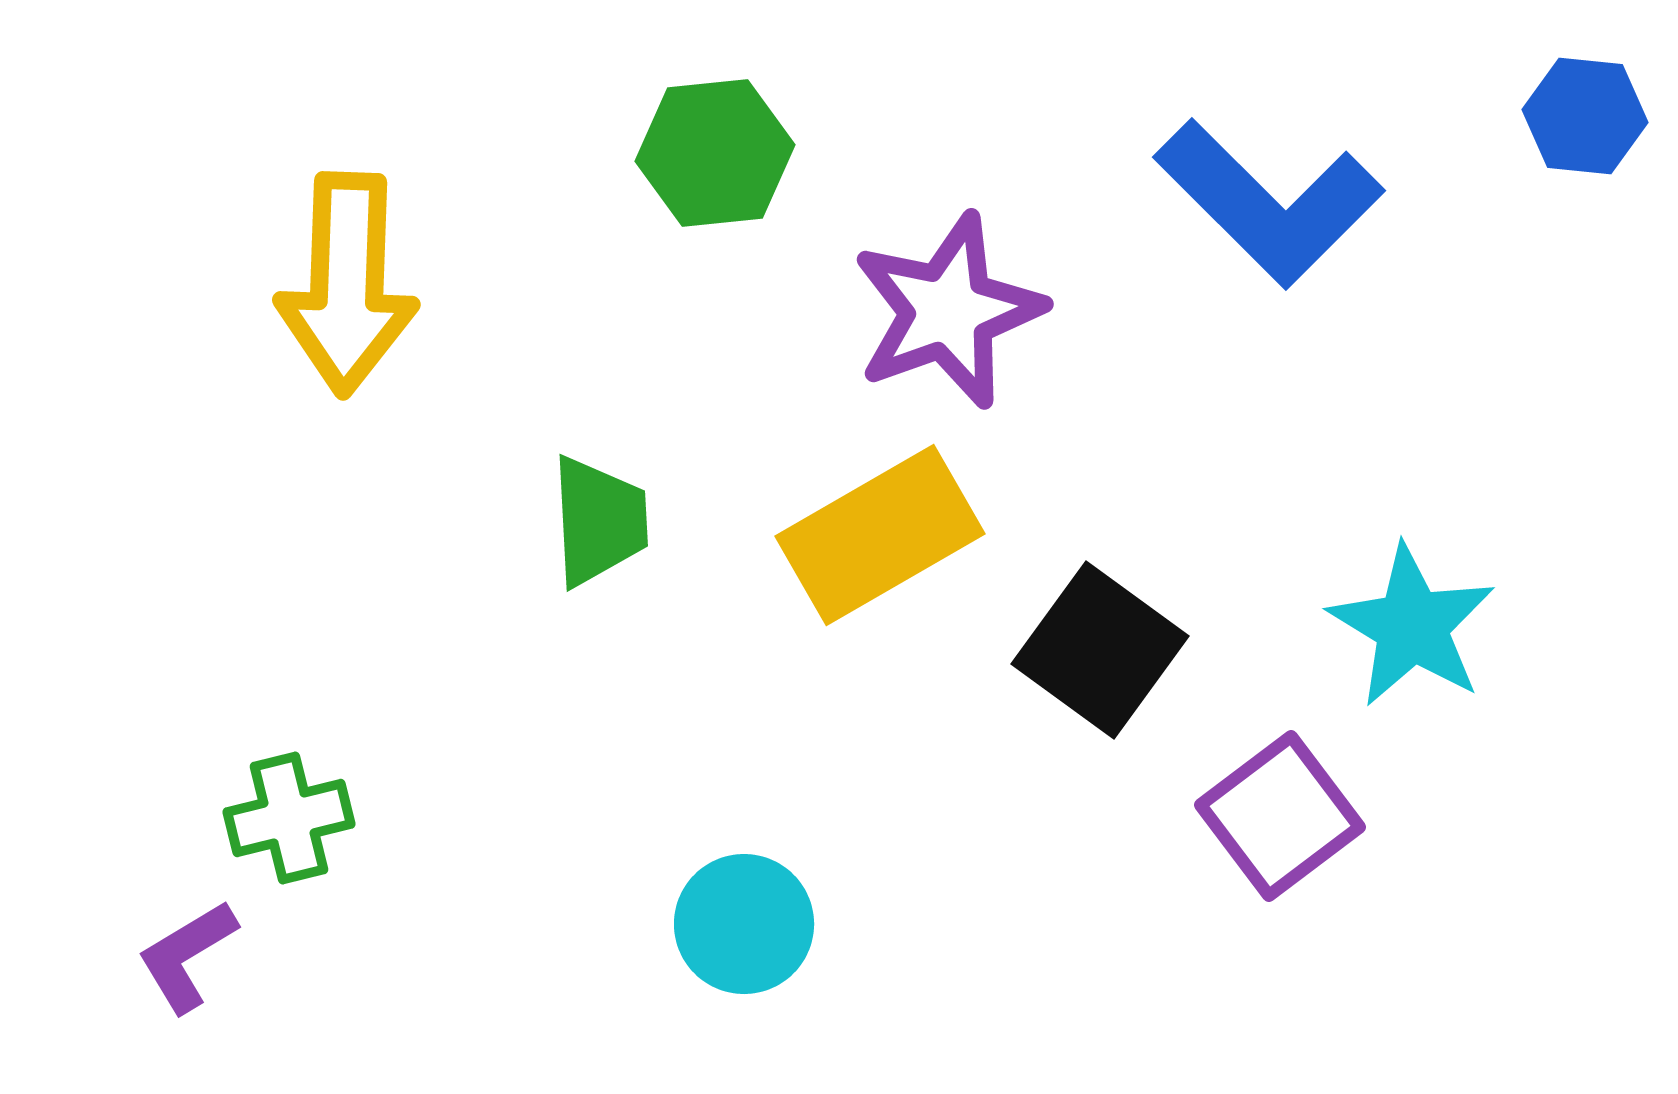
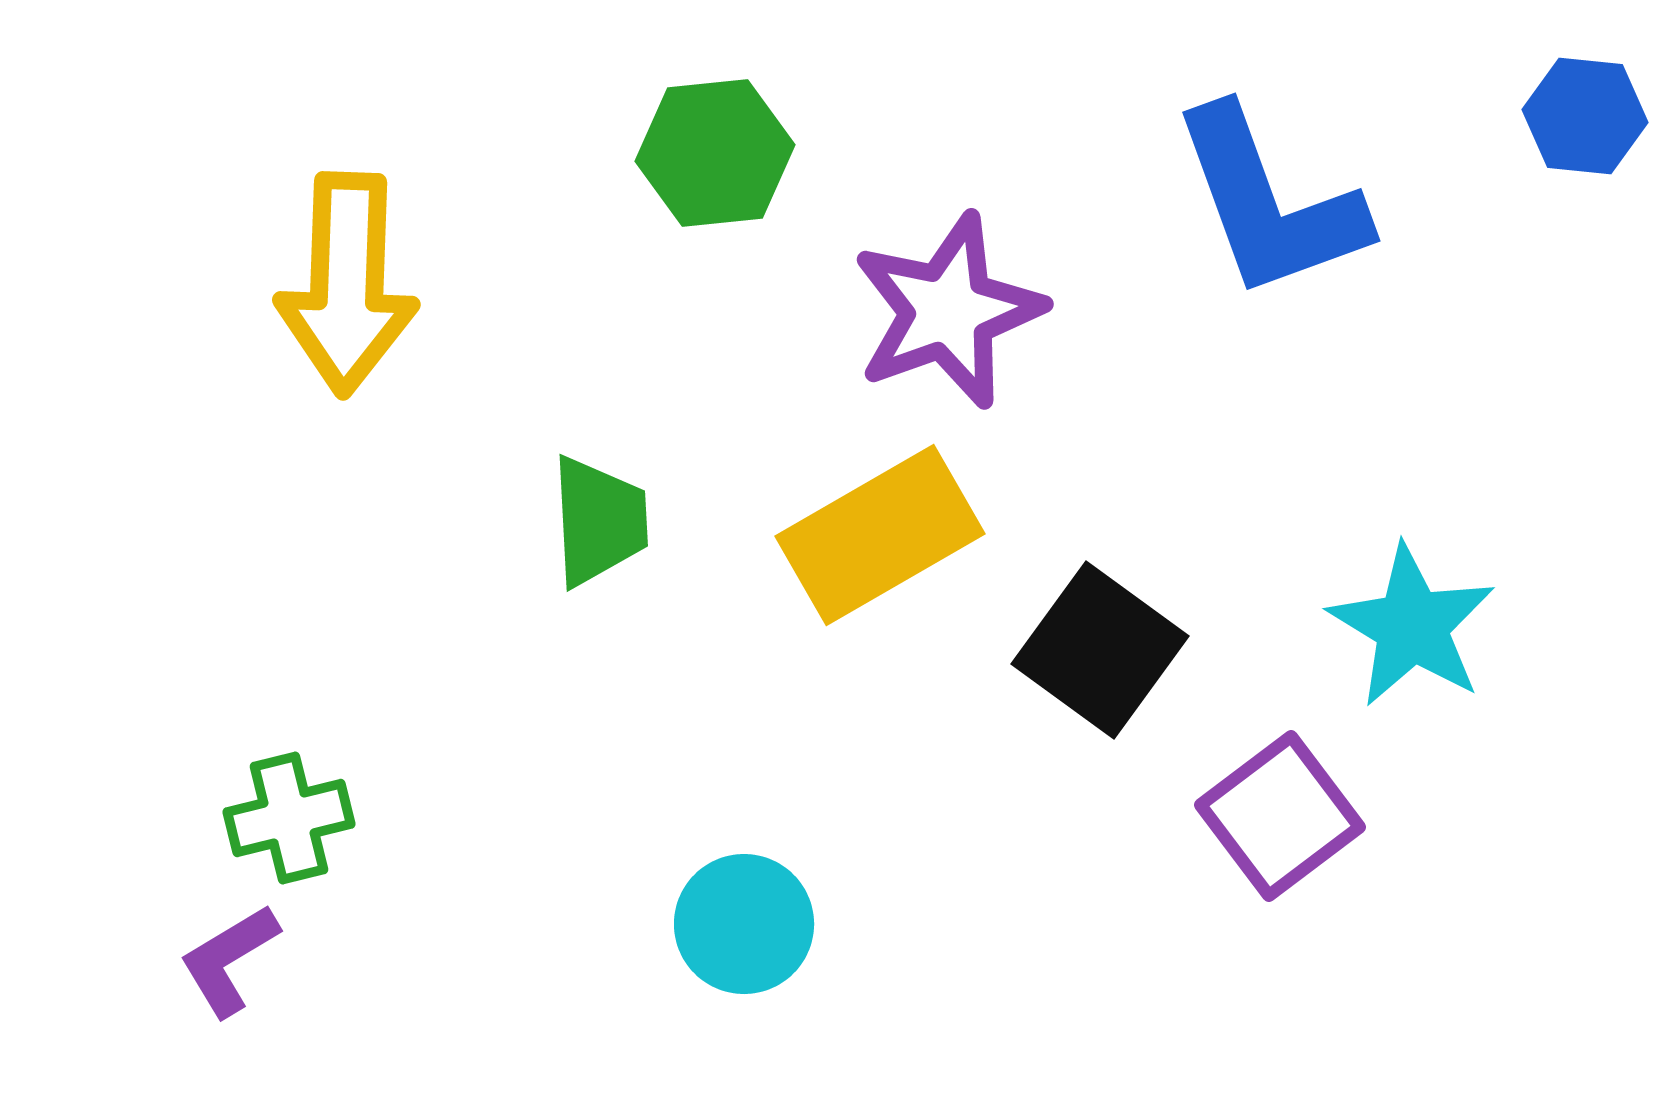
blue L-shape: rotated 25 degrees clockwise
purple L-shape: moved 42 px right, 4 px down
